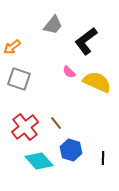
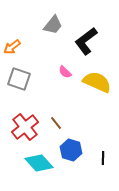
pink semicircle: moved 4 px left
cyan diamond: moved 2 px down
